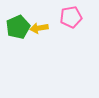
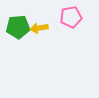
green pentagon: rotated 20 degrees clockwise
